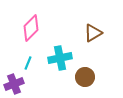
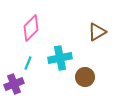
brown triangle: moved 4 px right, 1 px up
